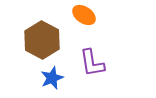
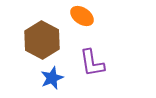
orange ellipse: moved 2 px left, 1 px down
